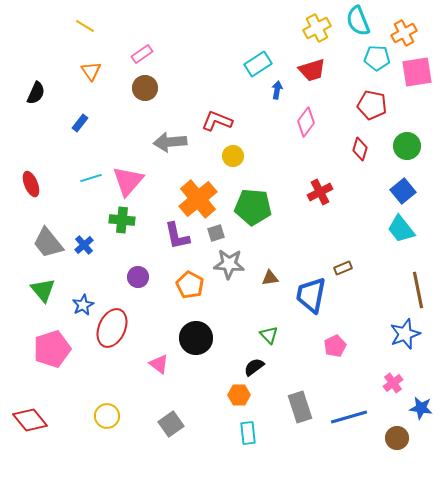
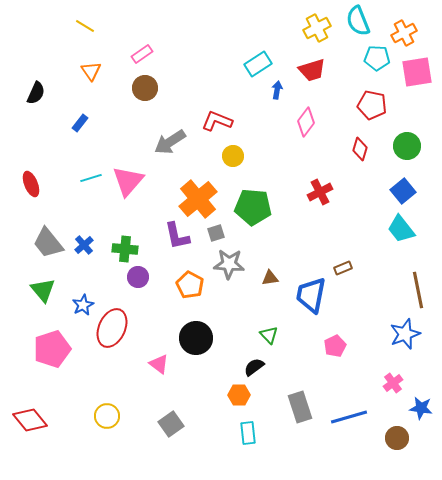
gray arrow at (170, 142): rotated 28 degrees counterclockwise
green cross at (122, 220): moved 3 px right, 29 px down
